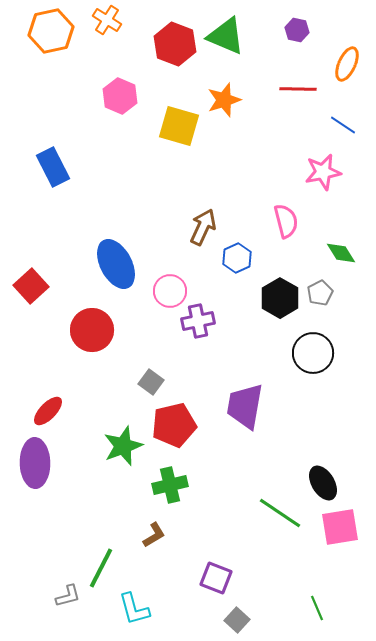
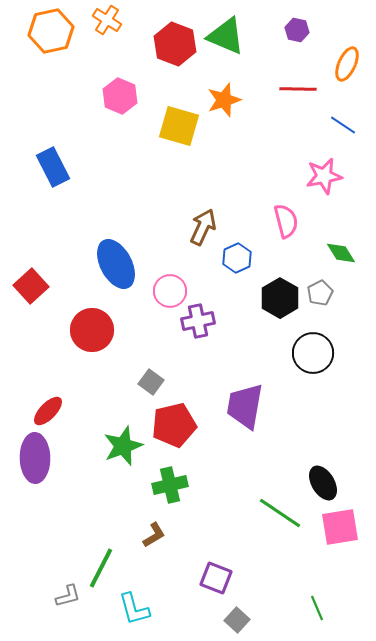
pink star at (323, 172): moved 1 px right, 4 px down
purple ellipse at (35, 463): moved 5 px up
